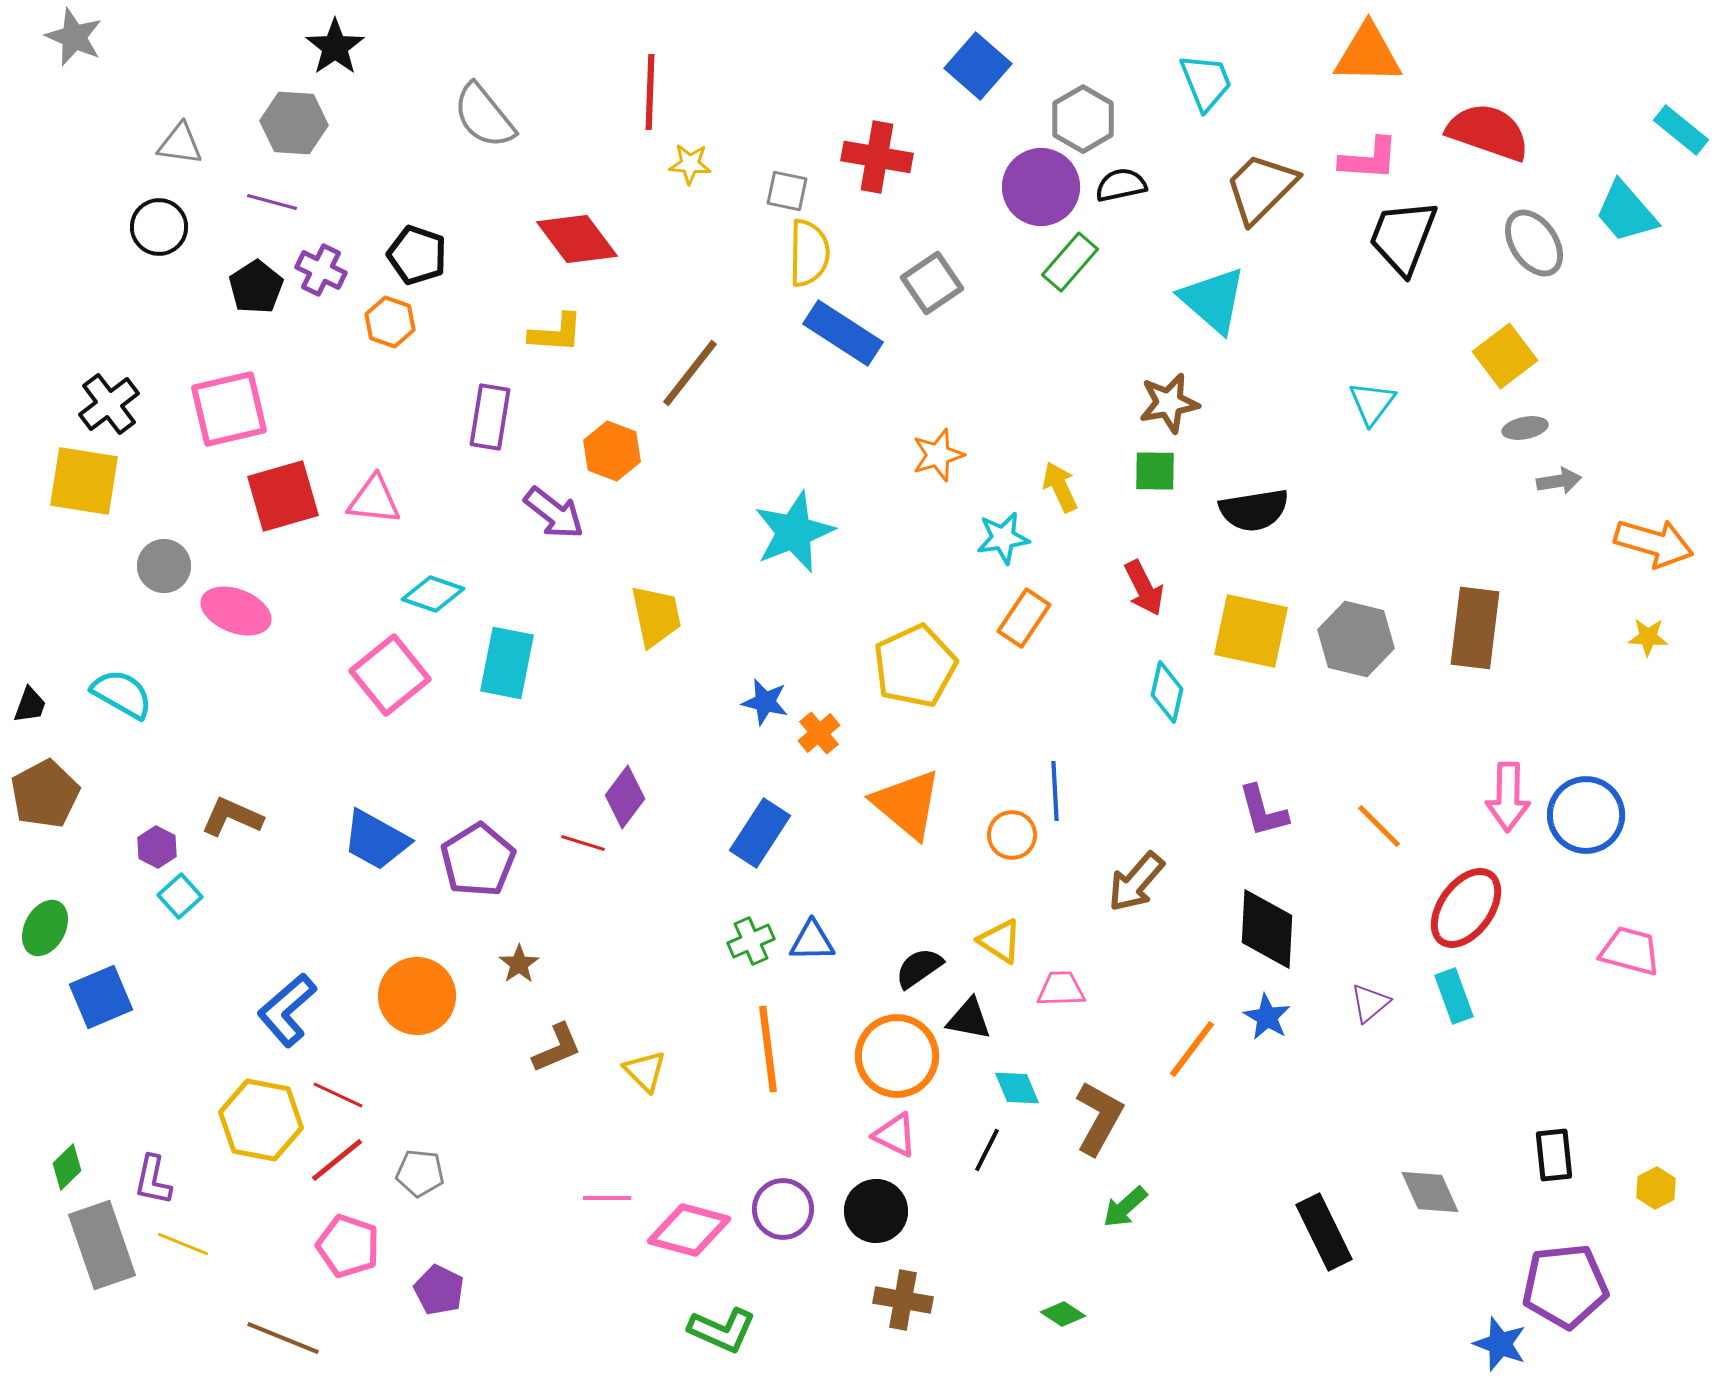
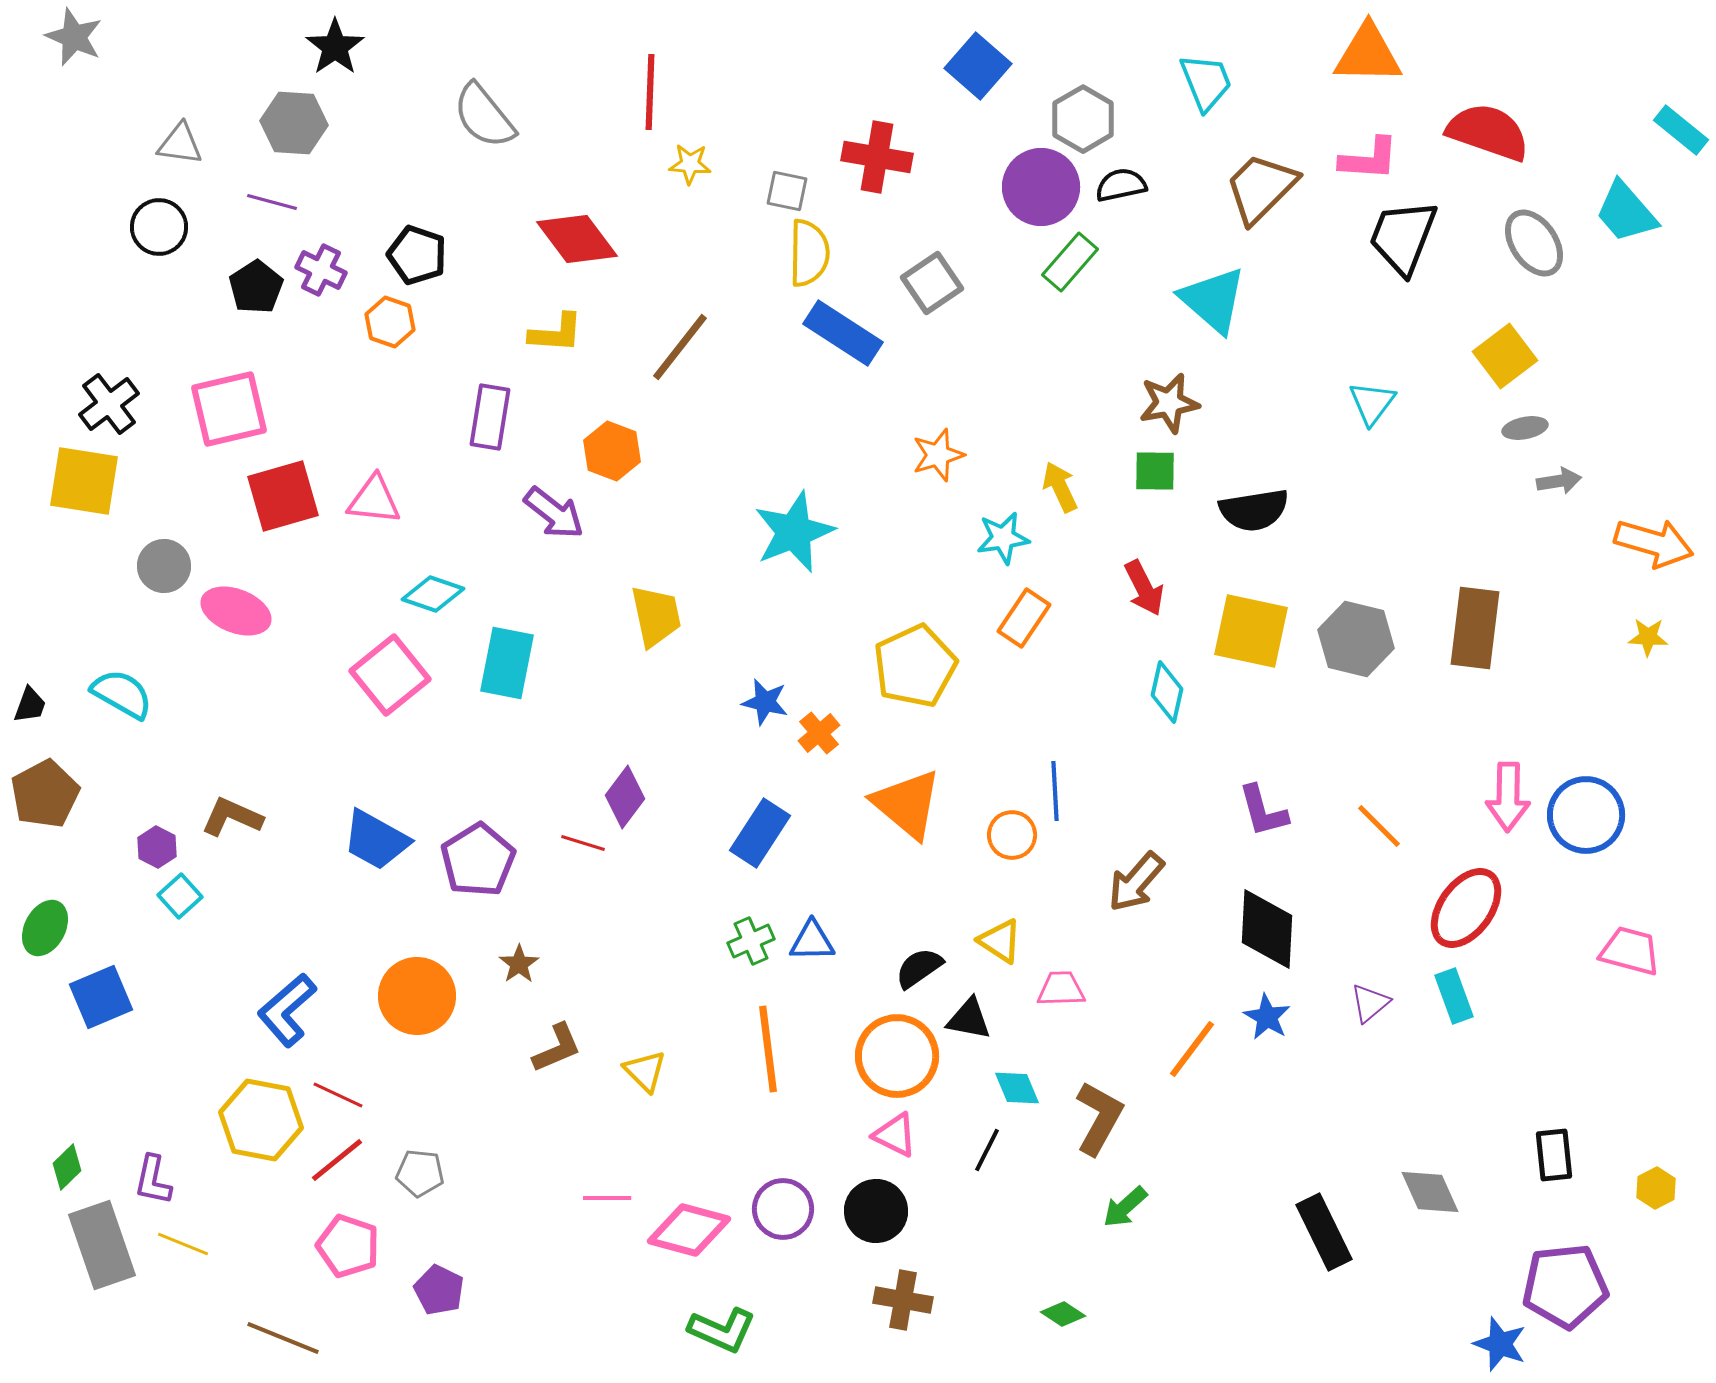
brown line at (690, 373): moved 10 px left, 26 px up
